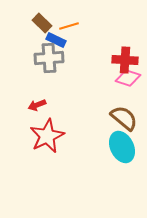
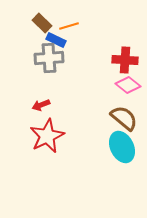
pink diamond: moved 7 px down; rotated 20 degrees clockwise
red arrow: moved 4 px right
